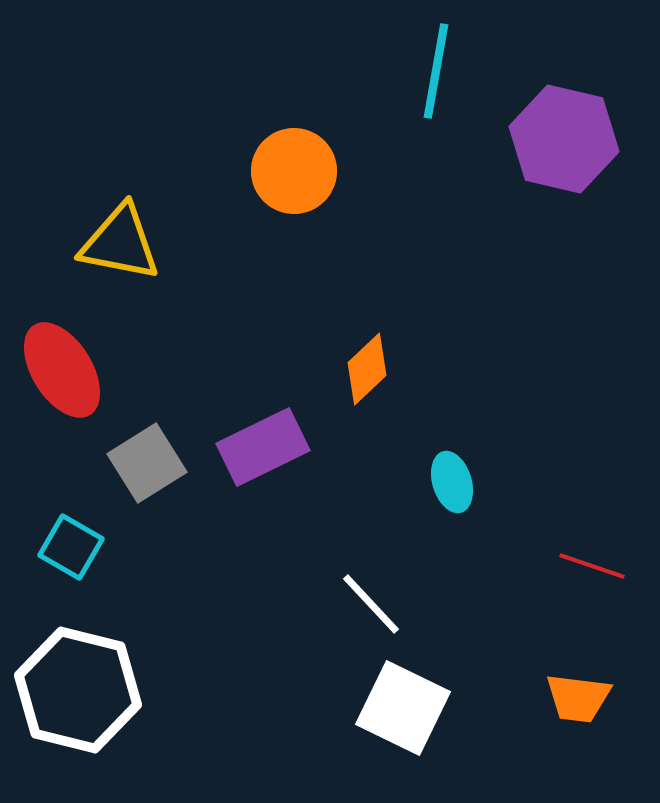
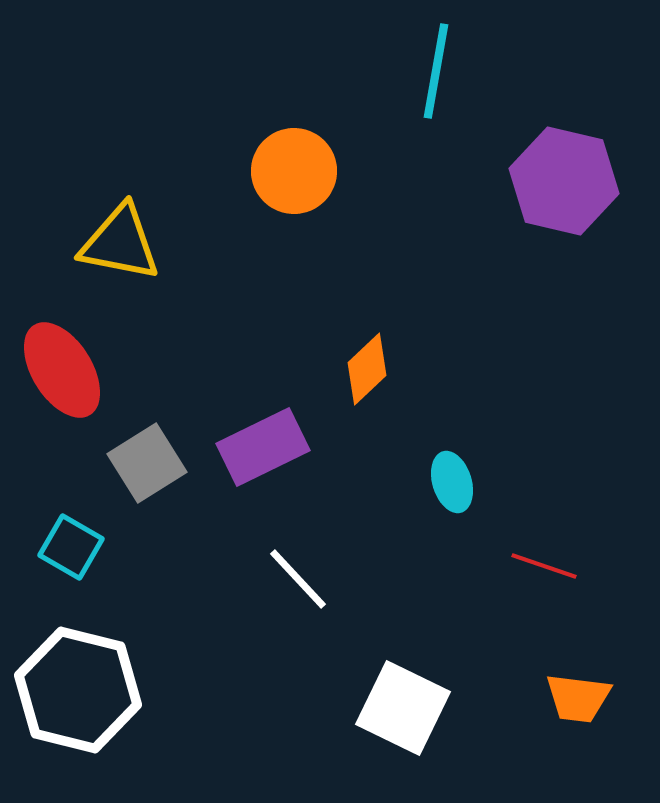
purple hexagon: moved 42 px down
red line: moved 48 px left
white line: moved 73 px left, 25 px up
